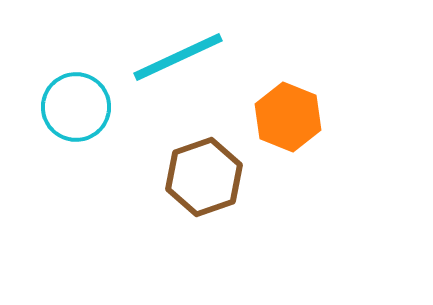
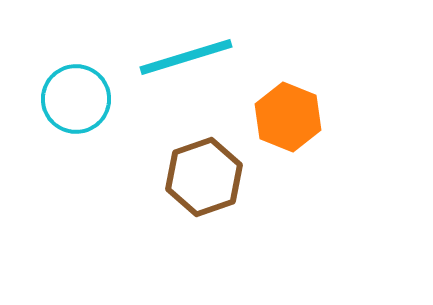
cyan line: moved 8 px right; rotated 8 degrees clockwise
cyan circle: moved 8 px up
